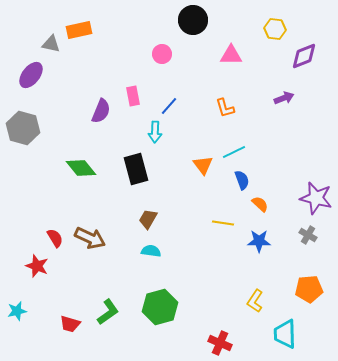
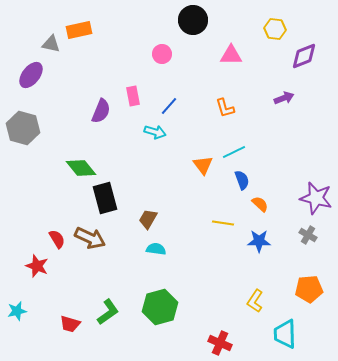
cyan arrow: rotated 75 degrees counterclockwise
black rectangle: moved 31 px left, 29 px down
red semicircle: moved 2 px right, 1 px down
cyan semicircle: moved 5 px right, 2 px up
